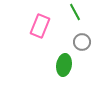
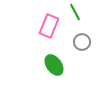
pink rectangle: moved 9 px right
green ellipse: moved 10 px left; rotated 45 degrees counterclockwise
